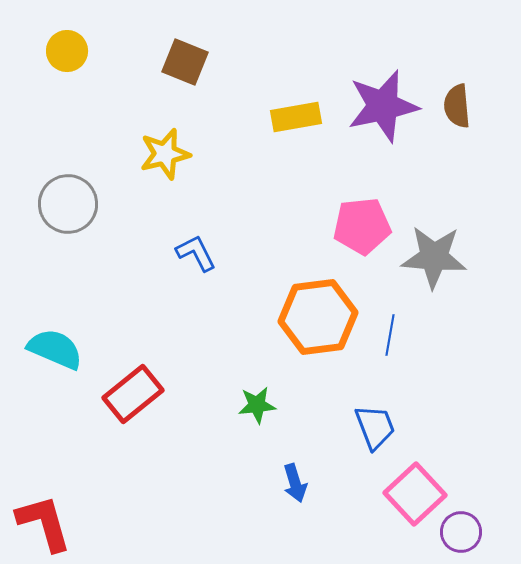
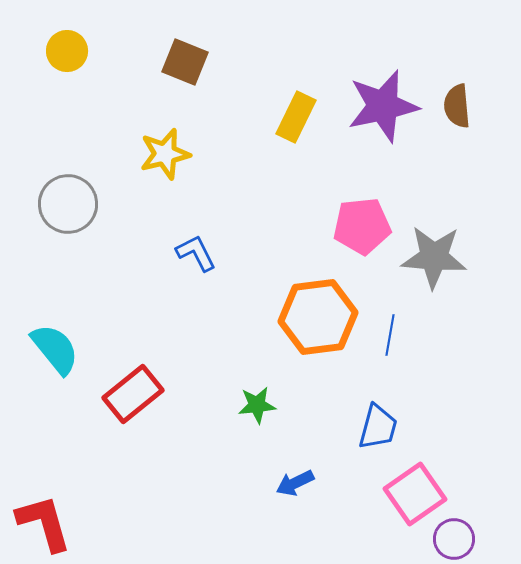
yellow rectangle: rotated 54 degrees counterclockwise
cyan semicircle: rotated 28 degrees clockwise
blue trapezoid: moved 3 px right; rotated 36 degrees clockwise
blue arrow: rotated 81 degrees clockwise
pink square: rotated 8 degrees clockwise
purple circle: moved 7 px left, 7 px down
